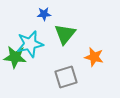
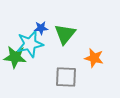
blue star: moved 3 px left, 14 px down
orange star: moved 1 px down
gray square: rotated 20 degrees clockwise
